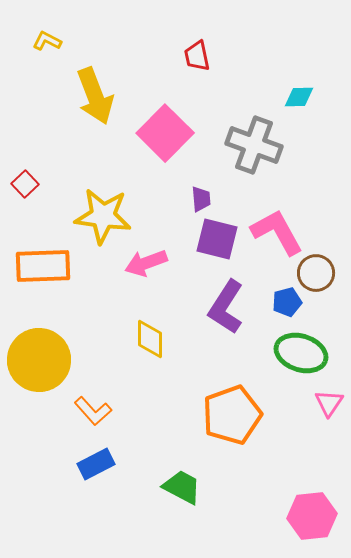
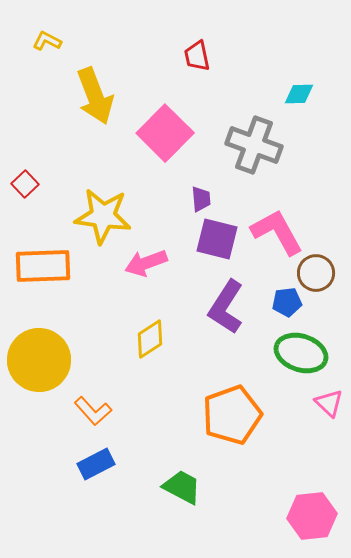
cyan diamond: moved 3 px up
blue pentagon: rotated 8 degrees clockwise
yellow diamond: rotated 57 degrees clockwise
pink triangle: rotated 20 degrees counterclockwise
